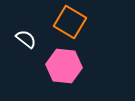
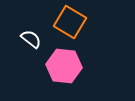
white semicircle: moved 5 px right
